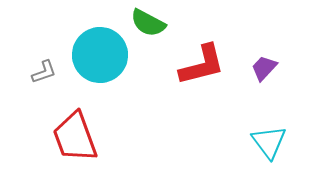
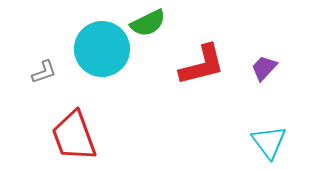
green semicircle: rotated 54 degrees counterclockwise
cyan circle: moved 2 px right, 6 px up
red trapezoid: moved 1 px left, 1 px up
